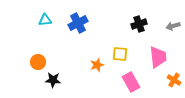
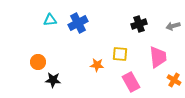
cyan triangle: moved 5 px right
orange star: rotated 24 degrees clockwise
